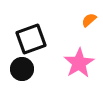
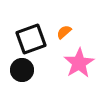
orange semicircle: moved 25 px left, 12 px down
black circle: moved 1 px down
